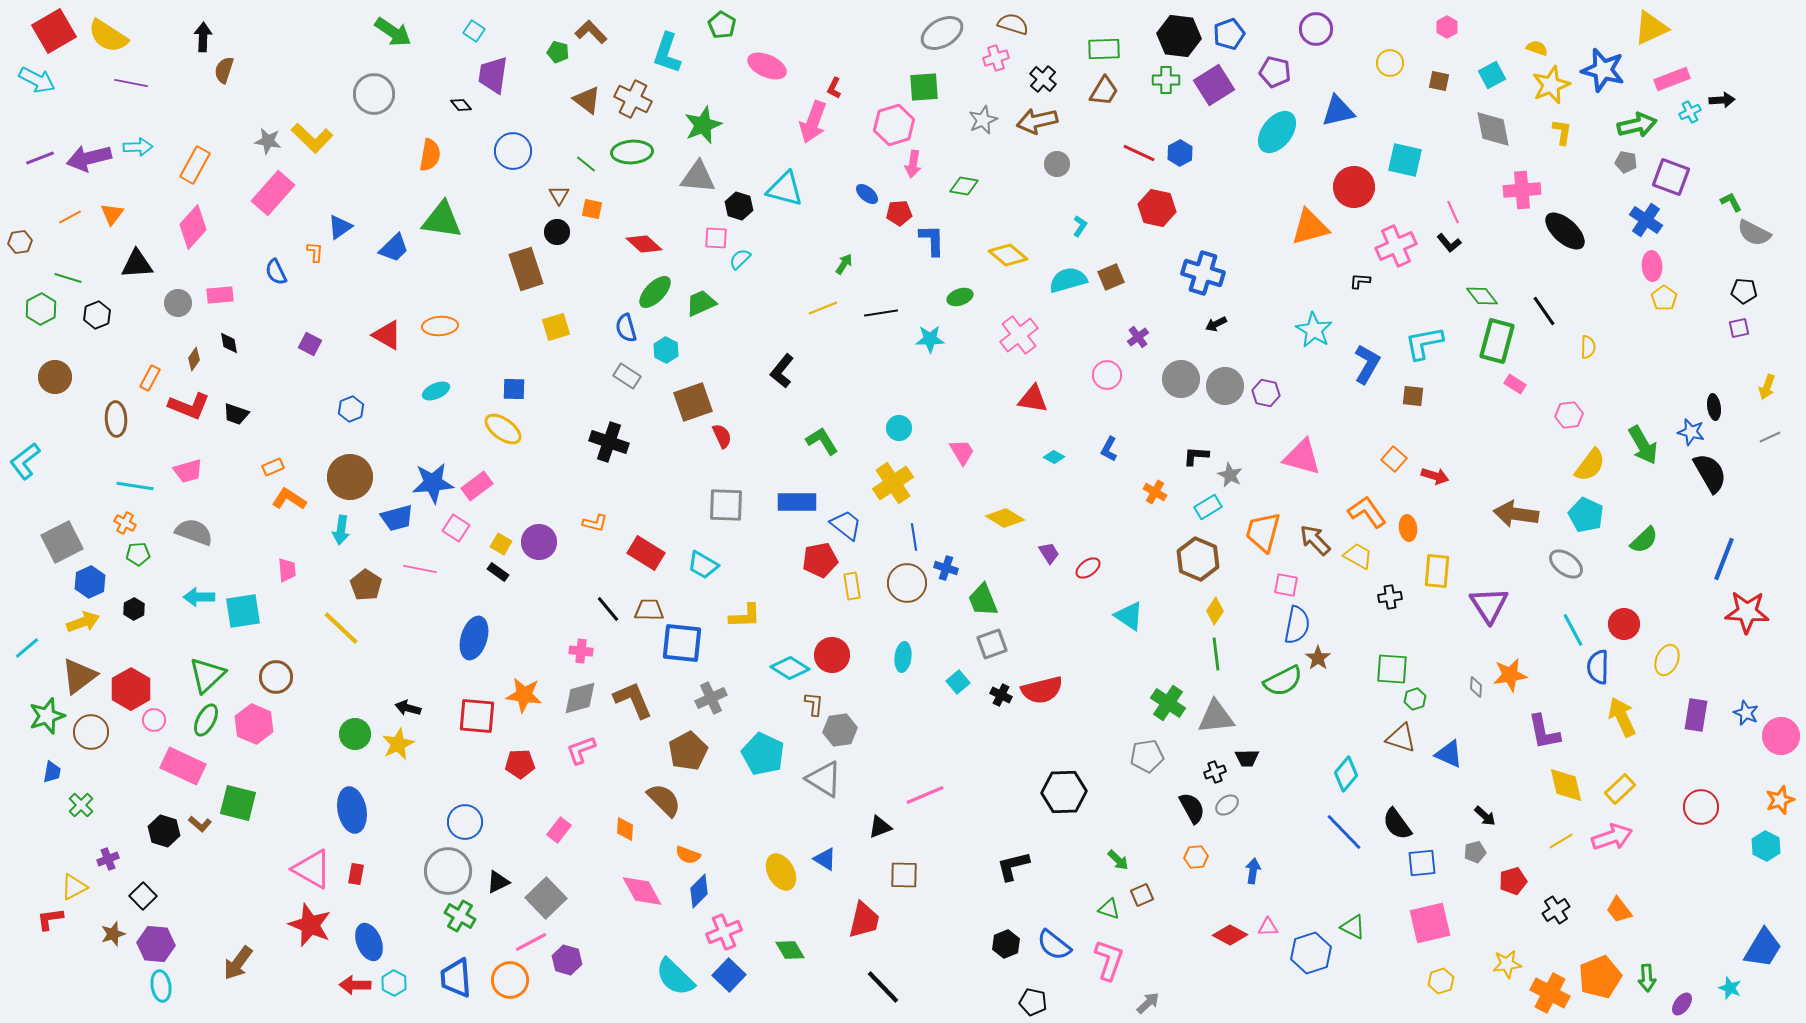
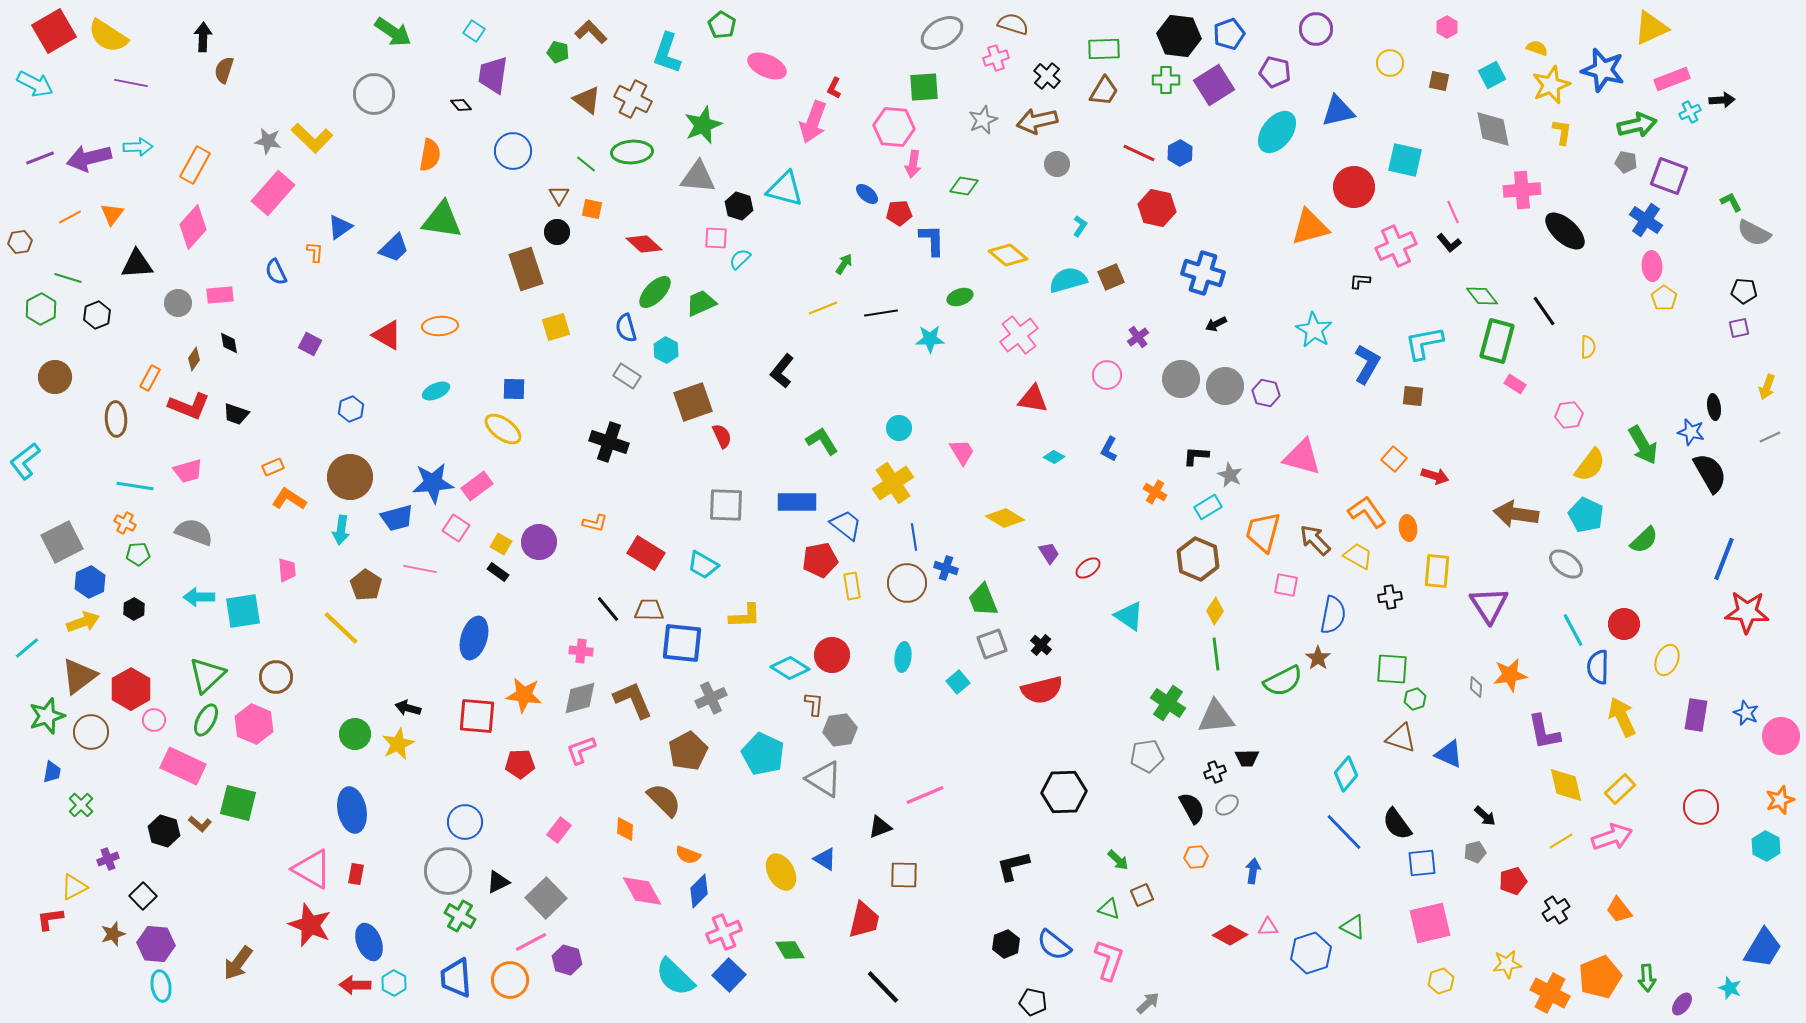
black cross at (1043, 79): moved 4 px right, 3 px up
cyan arrow at (37, 80): moved 2 px left, 4 px down
pink hexagon at (894, 125): moved 2 px down; rotated 21 degrees clockwise
purple square at (1671, 177): moved 2 px left, 1 px up
blue semicircle at (1297, 625): moved 36 px right, 10 px up
black cross at (1001, 695): moved 40 px right, 50 px up; rotated 15 degrees clockwise
